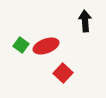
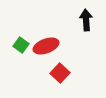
black arrow: moved 1 px right, 1 px up
red square: moved 3 px left
